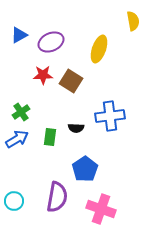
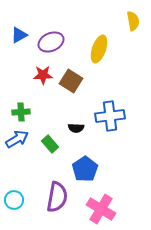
green cross: rotated 30 degrees clockwise
green rectangle: moved 7 px down; rotated 48 degrees counterclockwise
cyan circle: moved 1 px up
pink cross: rotated 12 degrees clockwise
